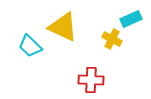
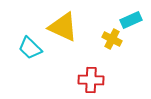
cyan rectangle: moved 1 px down
cyan trapezoid: moved 2 px down
